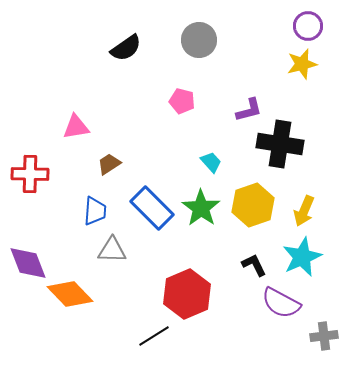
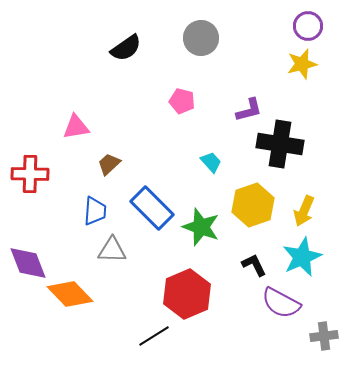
gray circle: moved 2 px right, 2 px up
brown trapezoid: rotated 10 degrees counterclockwise
green star: moved 19 px down; rotated 15 degrees counterclockwise
